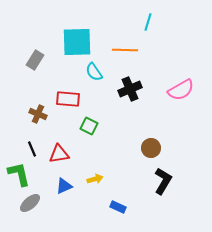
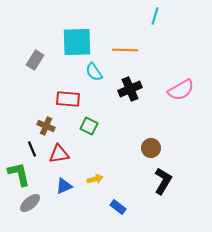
cyan line: moved 7 px right, 6 px up
brown cross: moved 8 px right, 12 px down
blue rectangle: rotated 14 degrees clockwise
